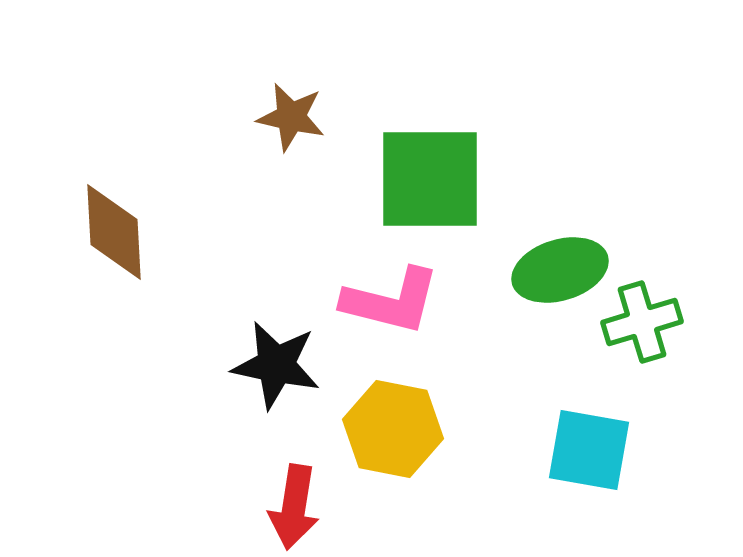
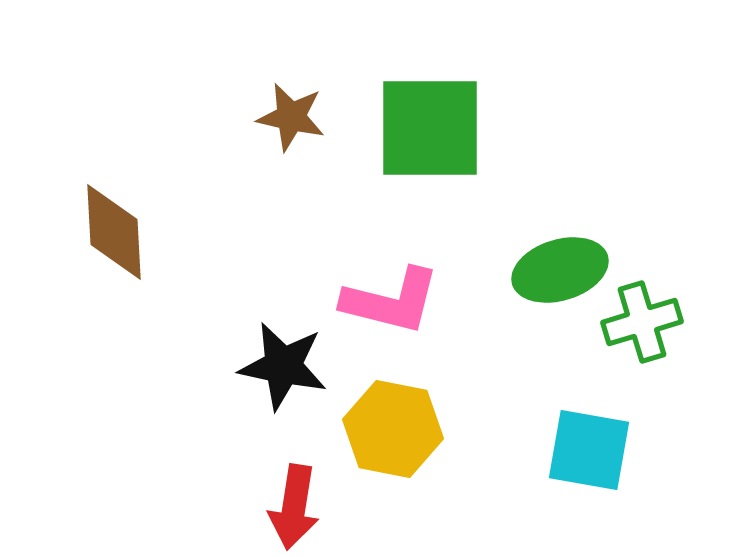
green square: moved 51 px up
black star: moved 7 px right, 1 px down
